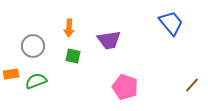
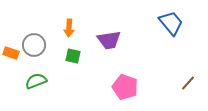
gray circle: moved 1 px right, 1 px up
orange rectangle: moved 21 px up; rotated 28 degrees clockwise
brown line: moved 4 px left, 2 px up
